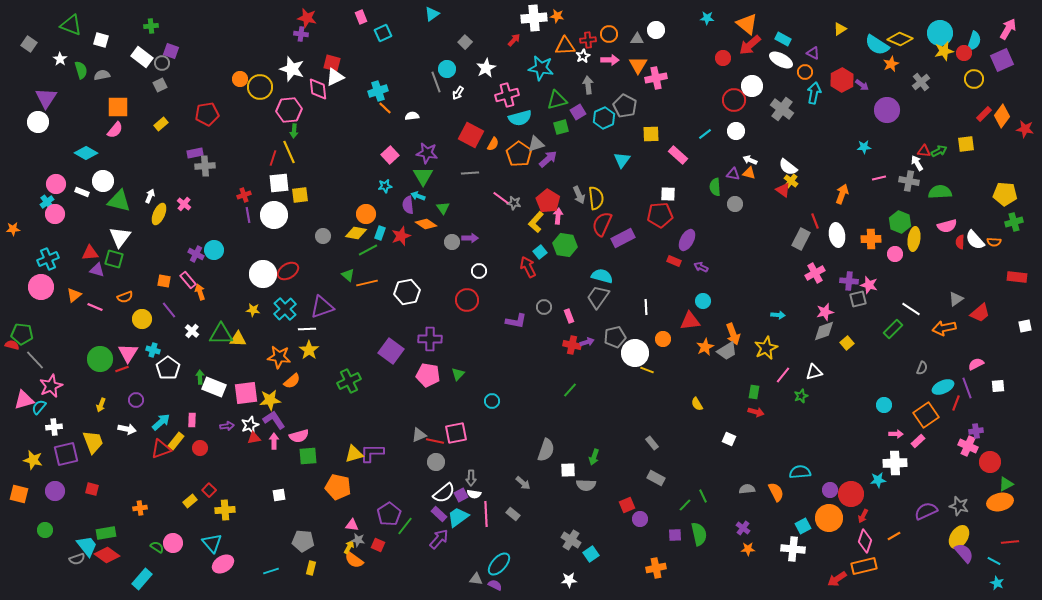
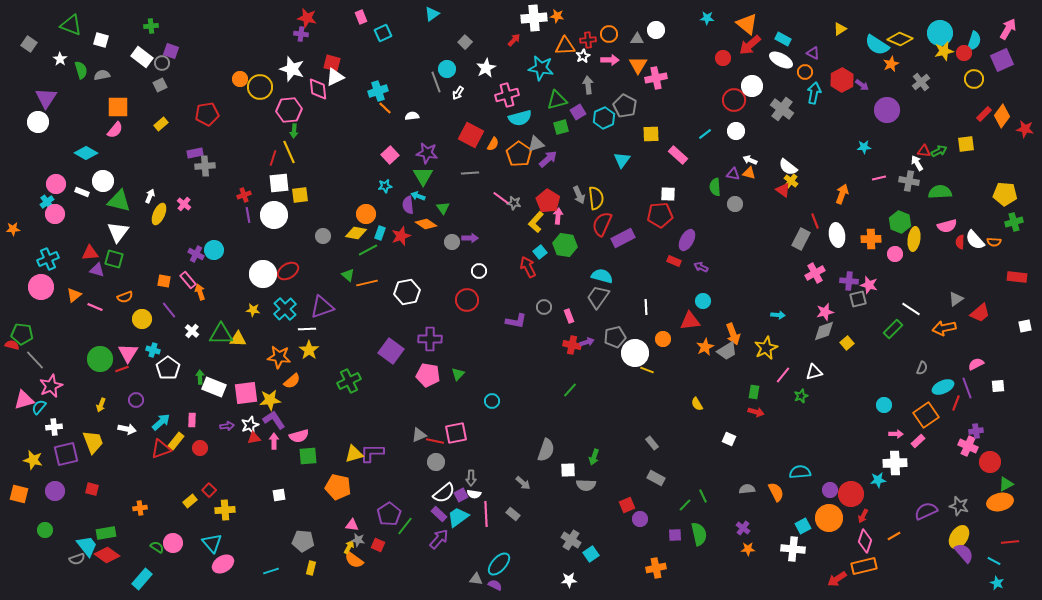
white triangle at (120, 237): moved 2 px left, 5 px up
